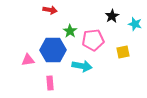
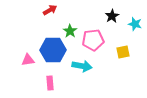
red arrow: rotated 40 degrees counterclockwise
